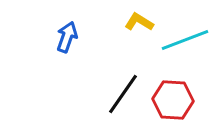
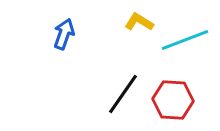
blue arrow: moved 3 px left, 3 px up
